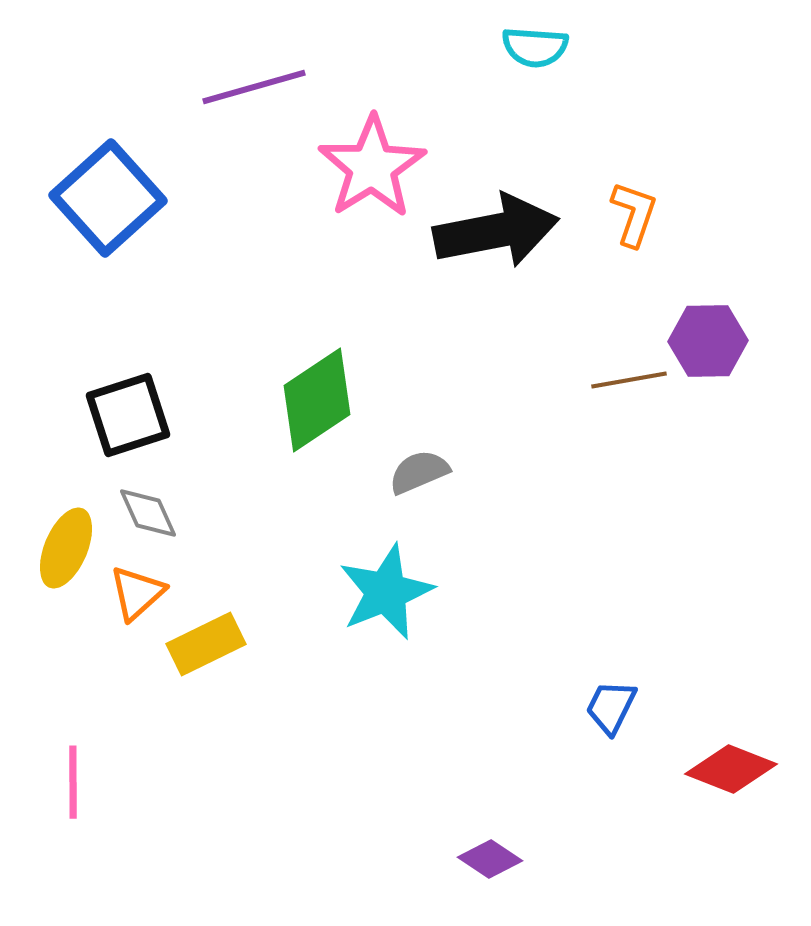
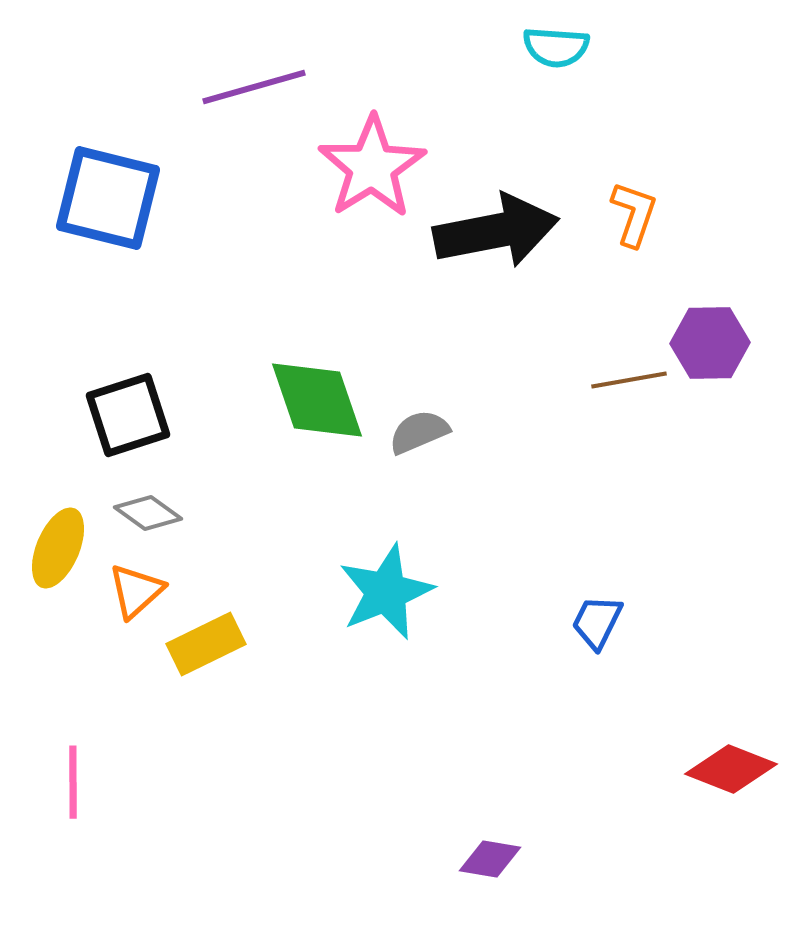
cyan semicircle: moved 21 px right
blue square: rotated 34 degrees counterclockwise
purple hexagon: moved 2 px right, 2 px down
green diamond: rotated 75 degrees counterclockwise
gray semicircle: moved 40 px up
gray diamond: rotated 30 degrees counterclockwise
yellow ellipse: moved 8 px left
orange triangle: moved 1 px left, 2 px up
blue trapezoid: moved 14 px left, 85 px up
purple diamond: rotated 24 degrees counterclockwise
